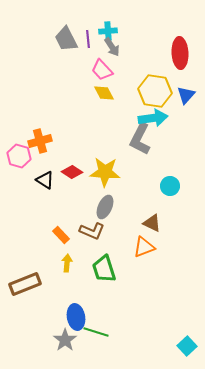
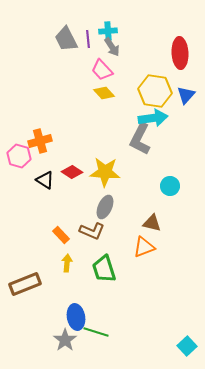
yellow diamond: rotated 15 degrees counterclockwise
brown triangle: rotated 12 degrees counterclockwise
